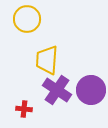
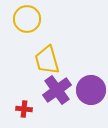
yellow trapezoid: rotated 20 degrees counterclockwise
purple cross: rotated 20 degrees clockwise
